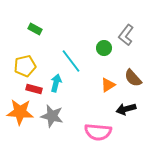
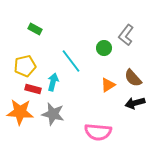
cyan arrow: moved 3 px left, 1 px up
red rectangle: moved 1 px left
black arrow: moved 9 px right, 6 px up
gray star: moved 1 px right, 2 px up
